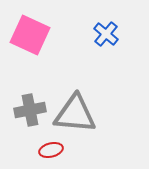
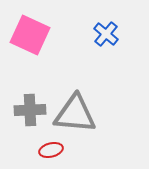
gray cross: rotated 8 degrees clockwise
